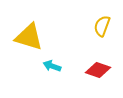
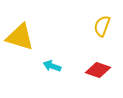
yellow triangle: moved 9 px left
